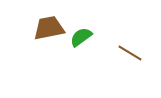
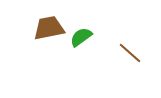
brown line: rotated 10 degrees clockwise
